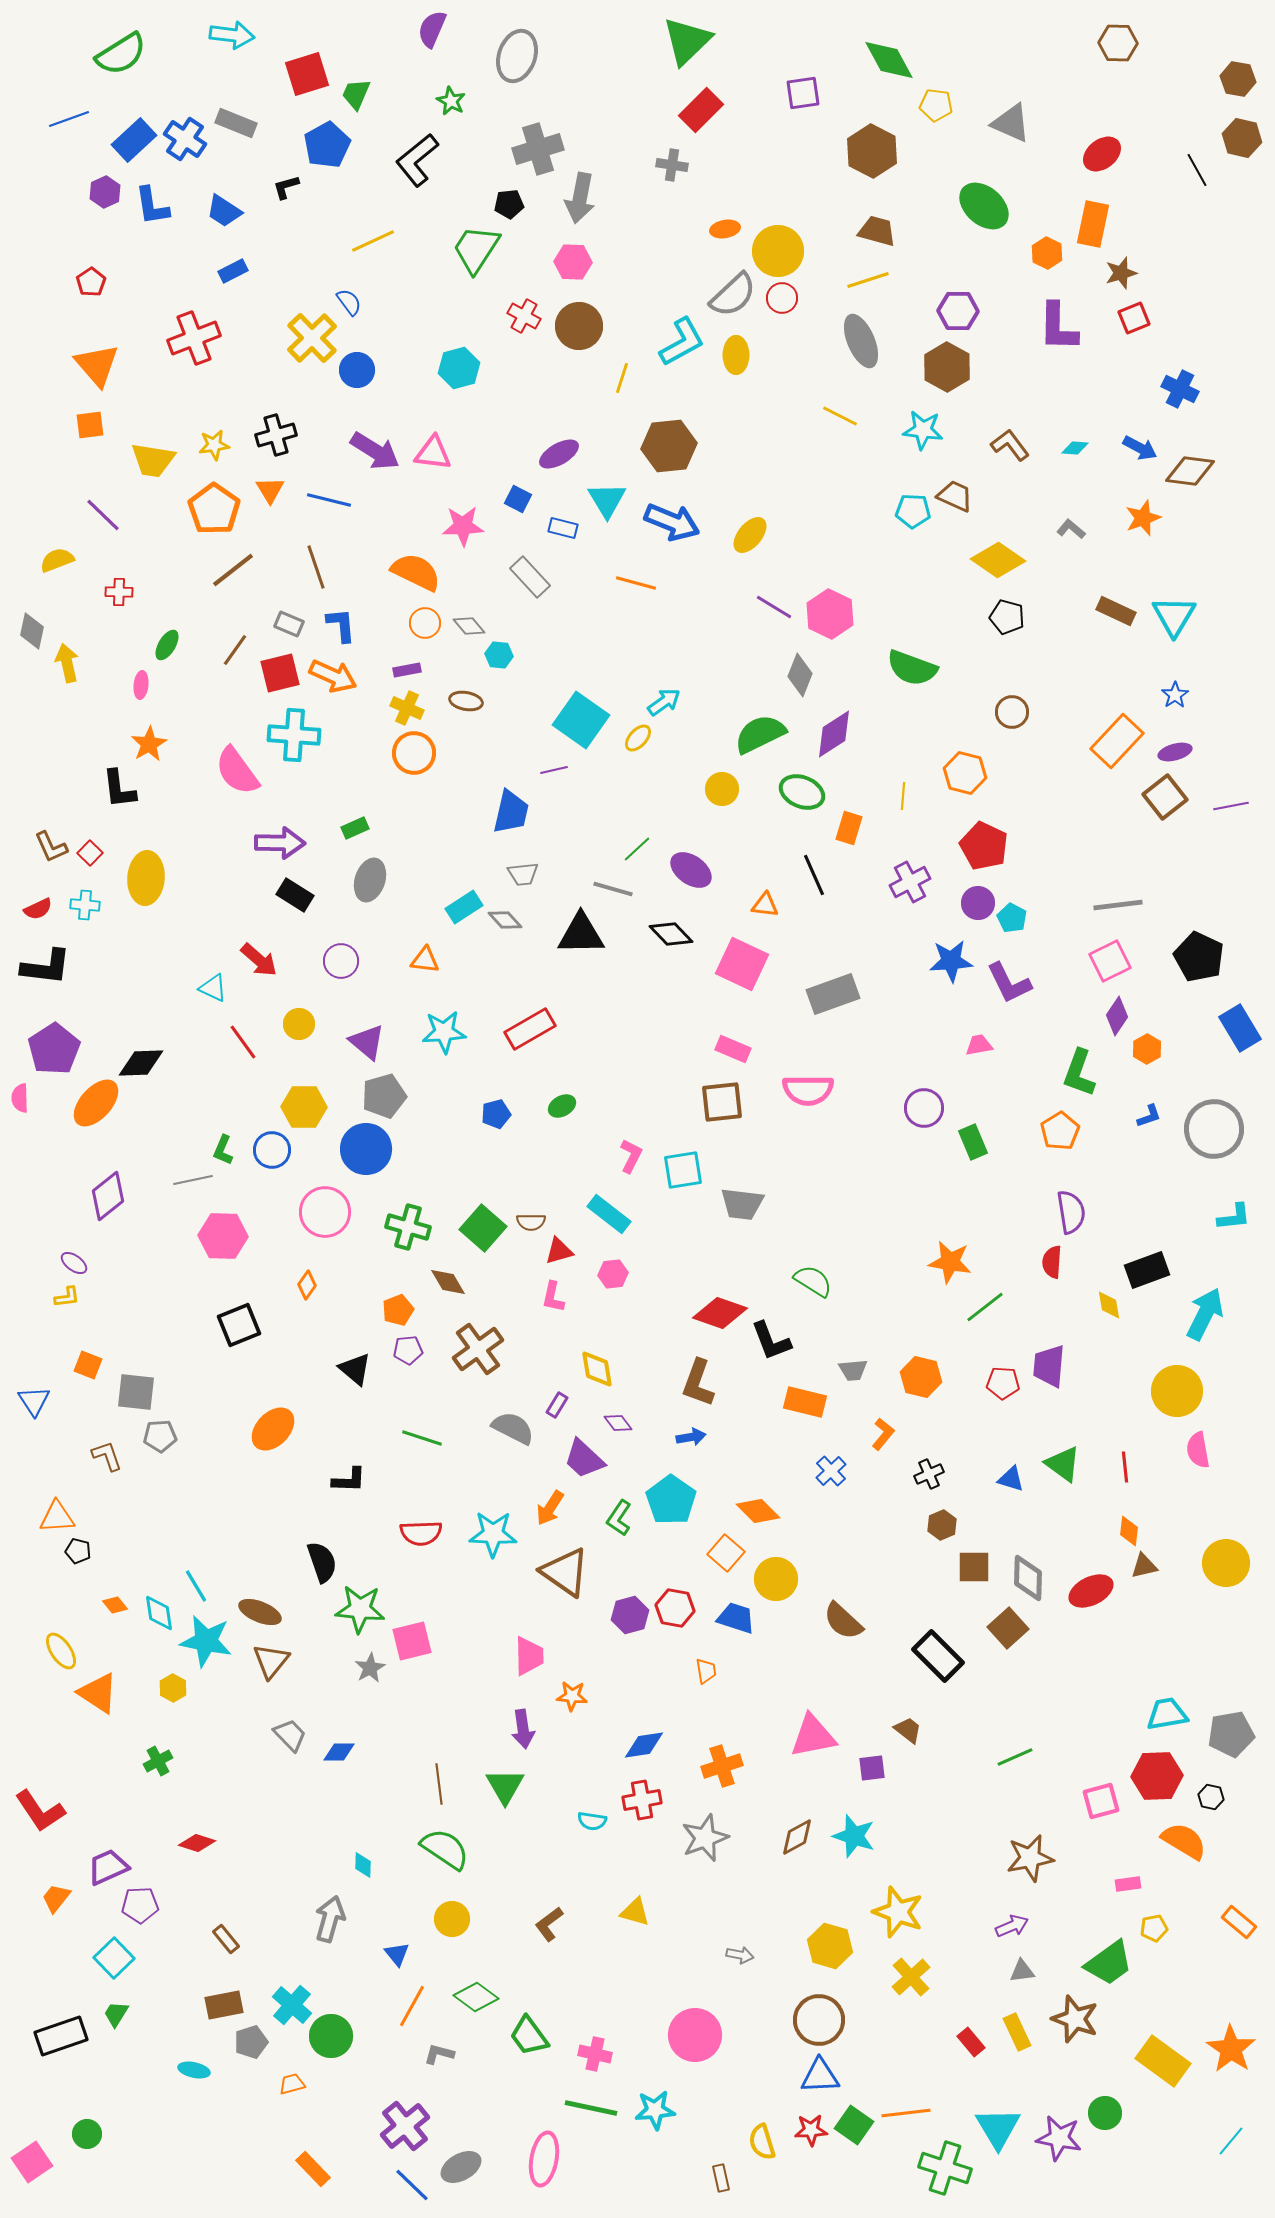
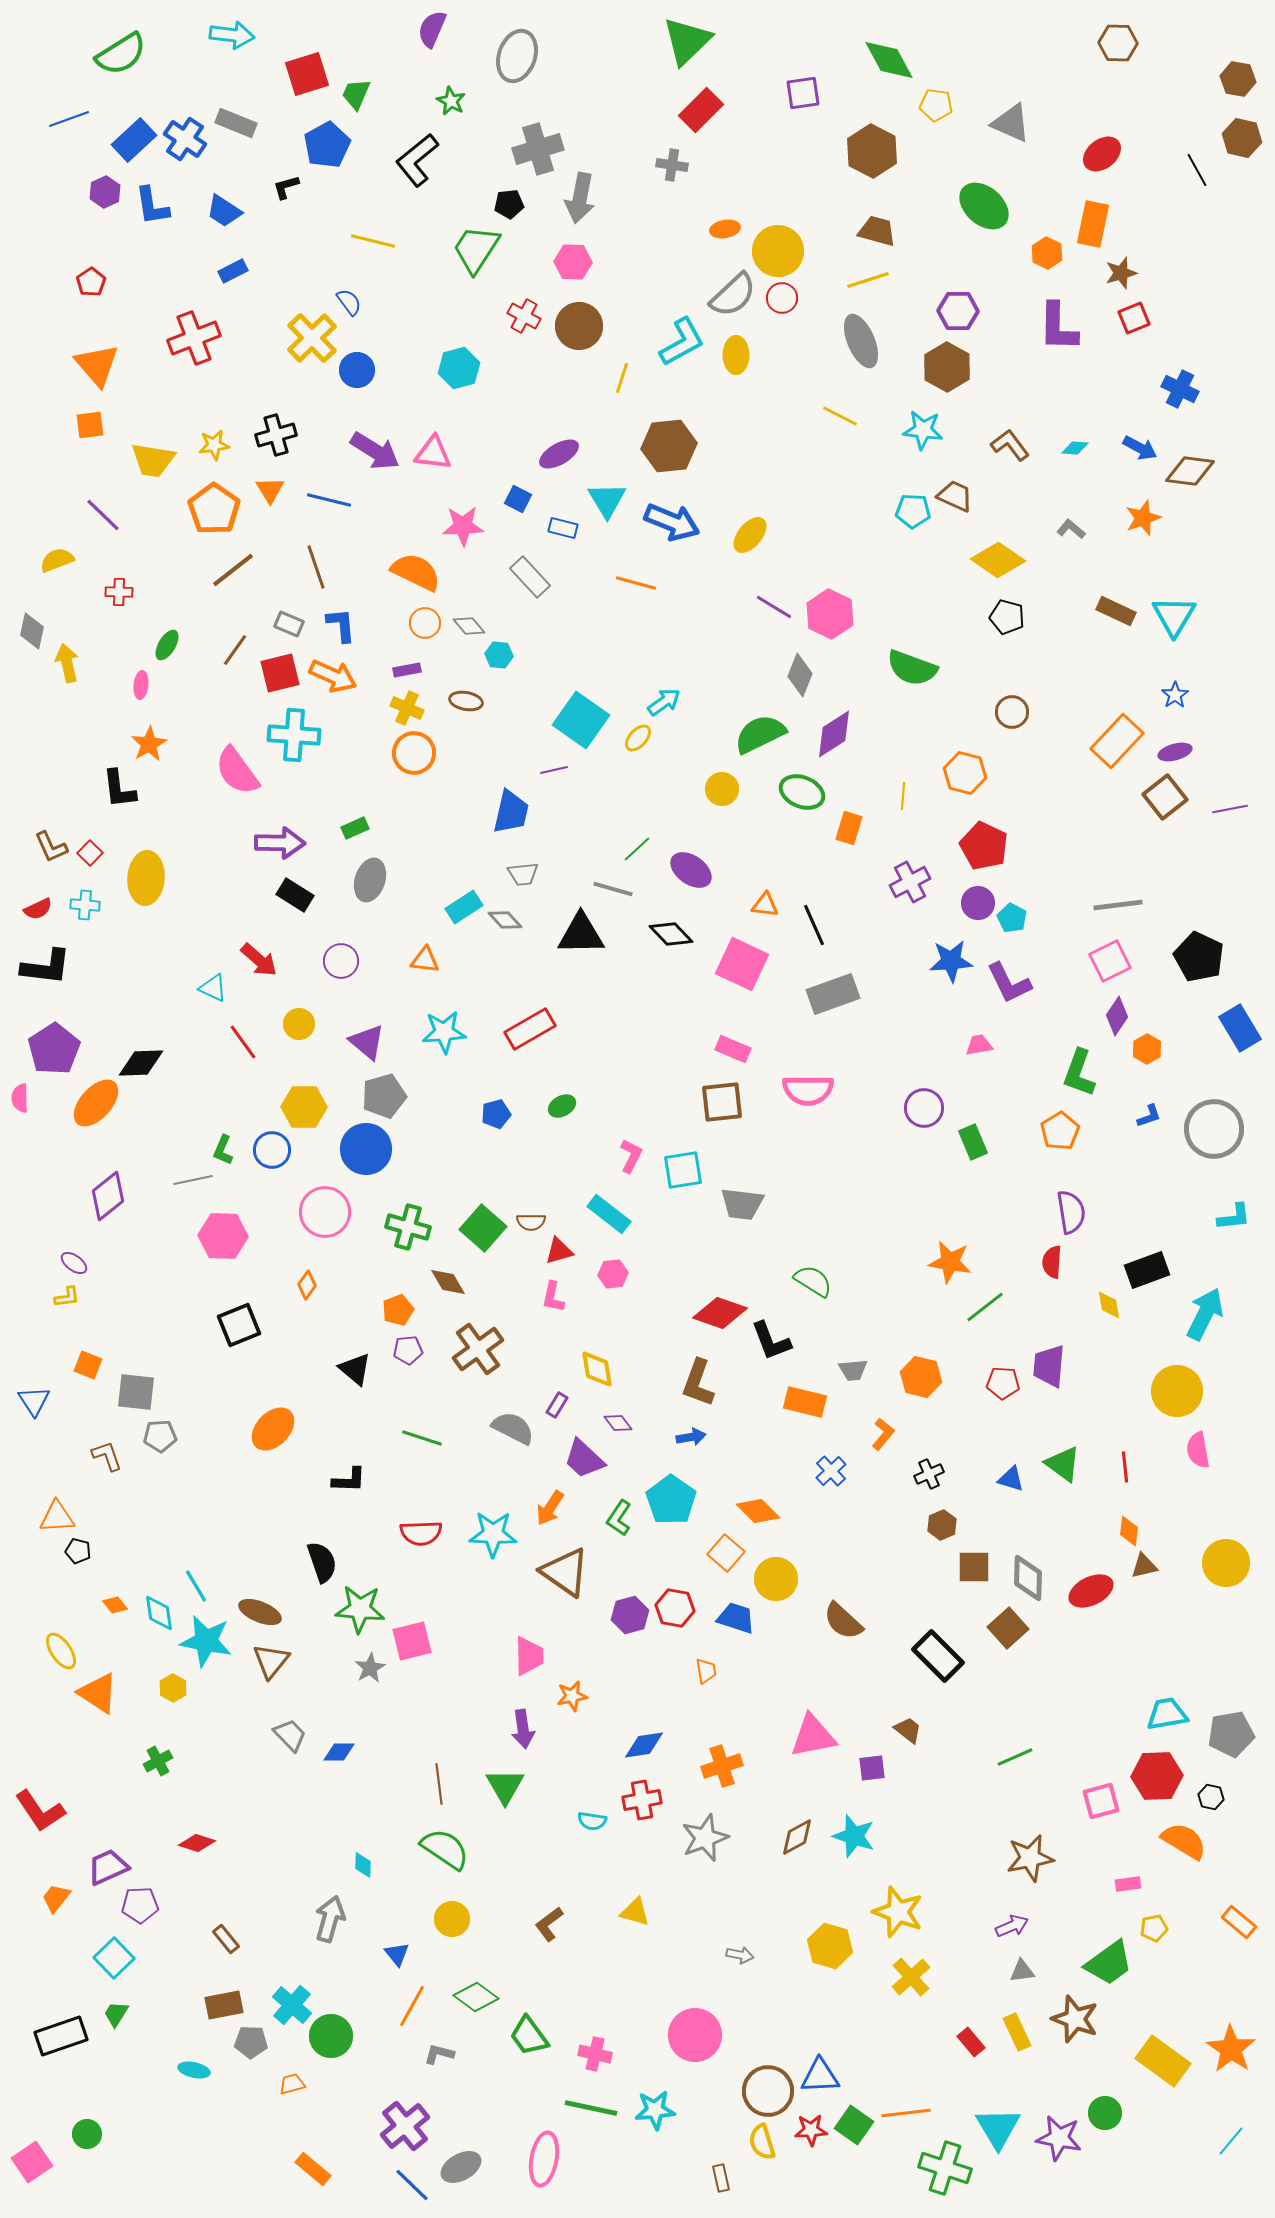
yellow line at (373, 241): rotated 39 degrees clockwise
purple line at (1231, 806): moved 1 px left, 3 px down
black line at (814, 875): moved 50 px down
orange star at (572, 1696): rotated 16 degrees counterclockwise
brown circle at (819, 2020): moved 51 px left, 71 px down
gray pentagon at (251, 2042): rotated 20 degrees clockwise
orange rectangle at (313, 2169): rotated 6 degrees counterclockwise
